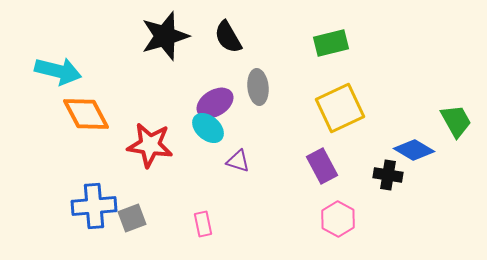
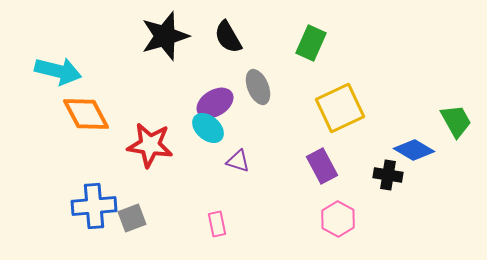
green rectangle: moved 20 px left; rotated 52 degrees counterclockwise
gray ellipse: rotated 16 degrees counterclockwise
pink rectangle: moved 14 px right
